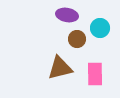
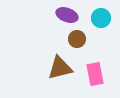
purple ellipse: rotated 10 degrees clockwise
cyan circle: moved 1 px right, 10 px up
pink rectangle: rotated 10 degrees counterclockwise
